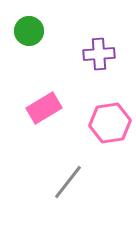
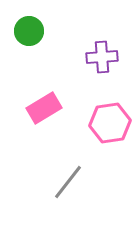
purple cross: moved 3 px right, 3 px down
